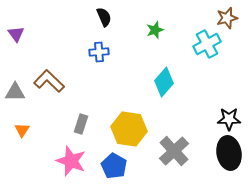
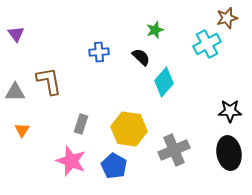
black semicircle: moved 37 px right, 40 px down; rotated 24 degrees counterclockwise
brown L-shape: rotated 36 degrees clockwise
black star: moved 1 px right, 8 px up
gray cross: moved 1 px up; rotated 20 degrees clockwise
